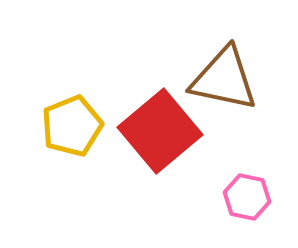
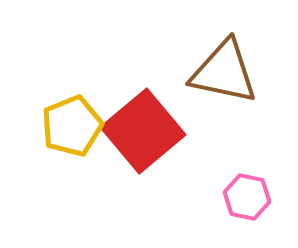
brown triangle: moved 7 px up
red square: moved 17 px left
